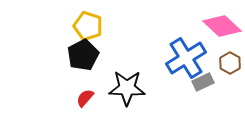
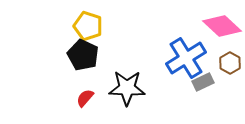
black pentagon: rotated 20 degrees counterclockwise
